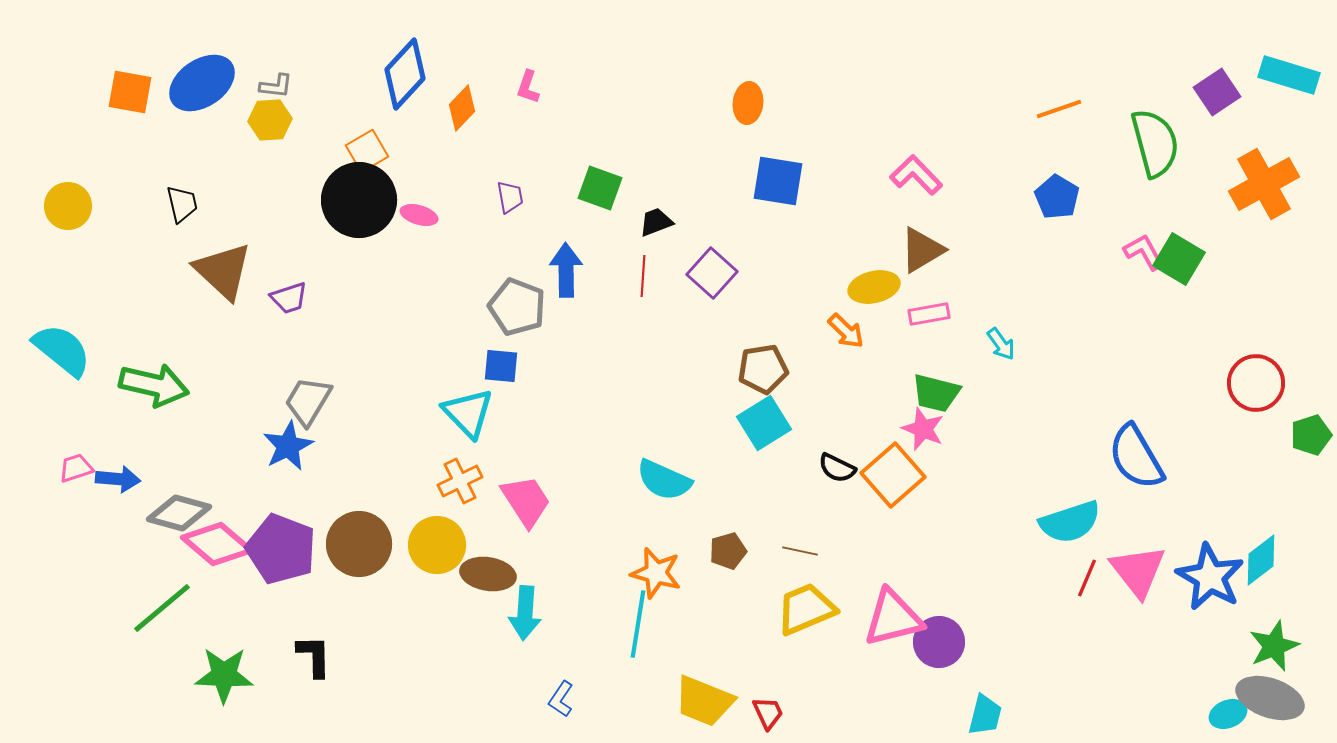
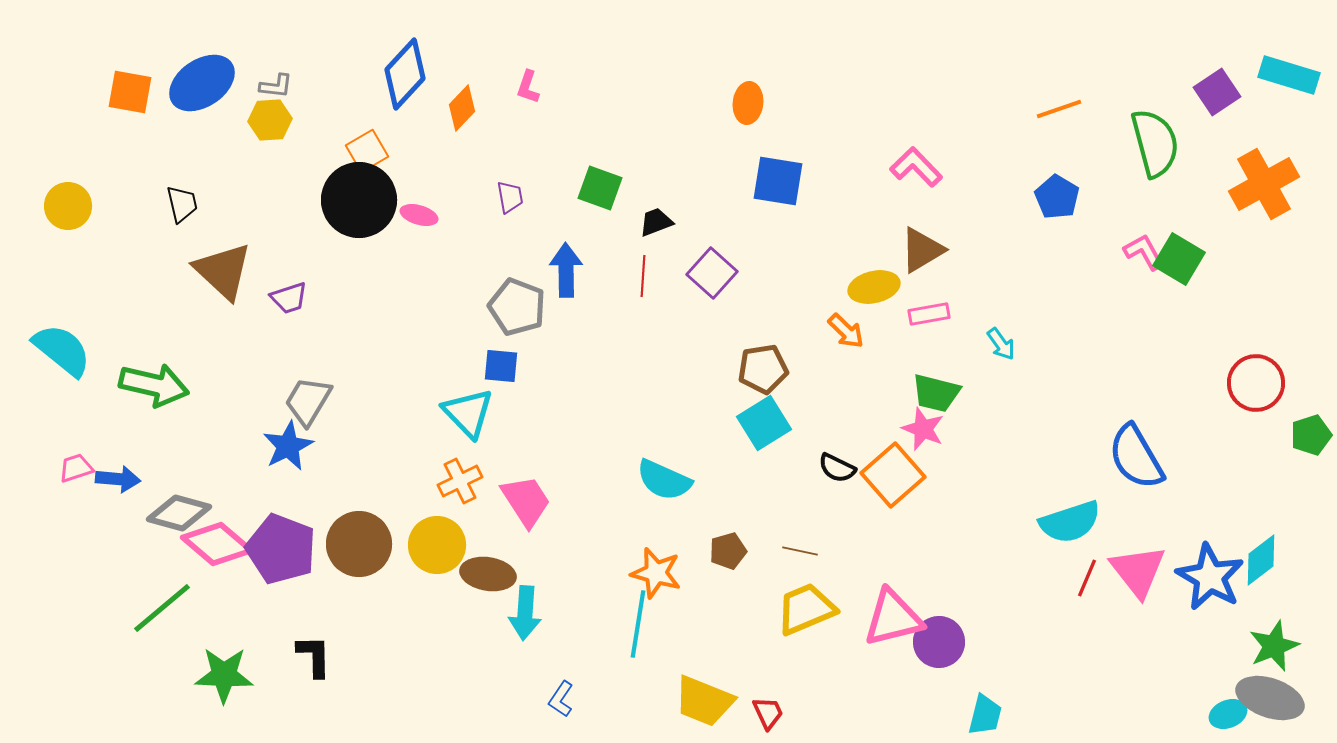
pink L-shape at (916, 175): moved 8 px up
